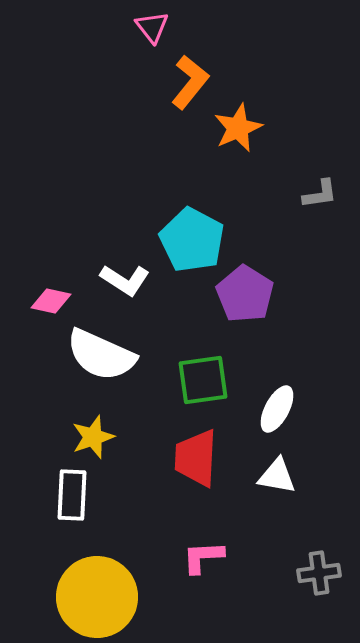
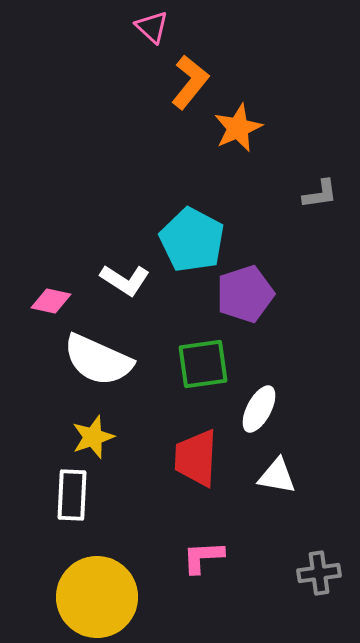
pink triangle: rotated 9 degrees counterclockwise
purple pentagon: rotated 22 degrees clockwise
white semicircle: moved 3 px left, 5 px down
green square: moved 16 px up
white ellipse: moved 18 px left
